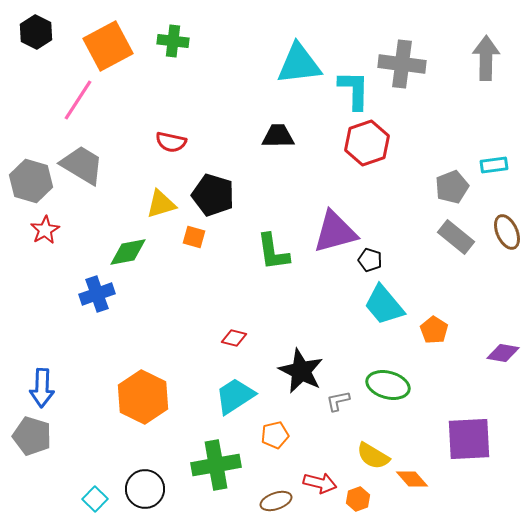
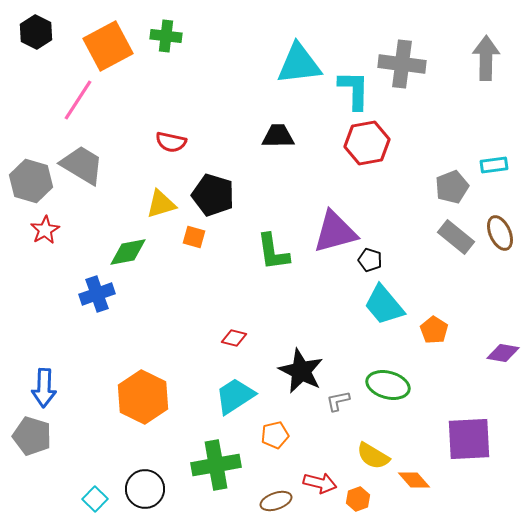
green cross at (173, 41): moved 7 px left, 5 px up
red hexagon at (367, 143): rotated 9 degrees clockwise
brown ellipse at (507, 232): moved 7 px left, 1 px down
blue arrow at (42, 388): moved 2 px right
orange diamond at (412, 479): moved 2 px right, 1 px down
